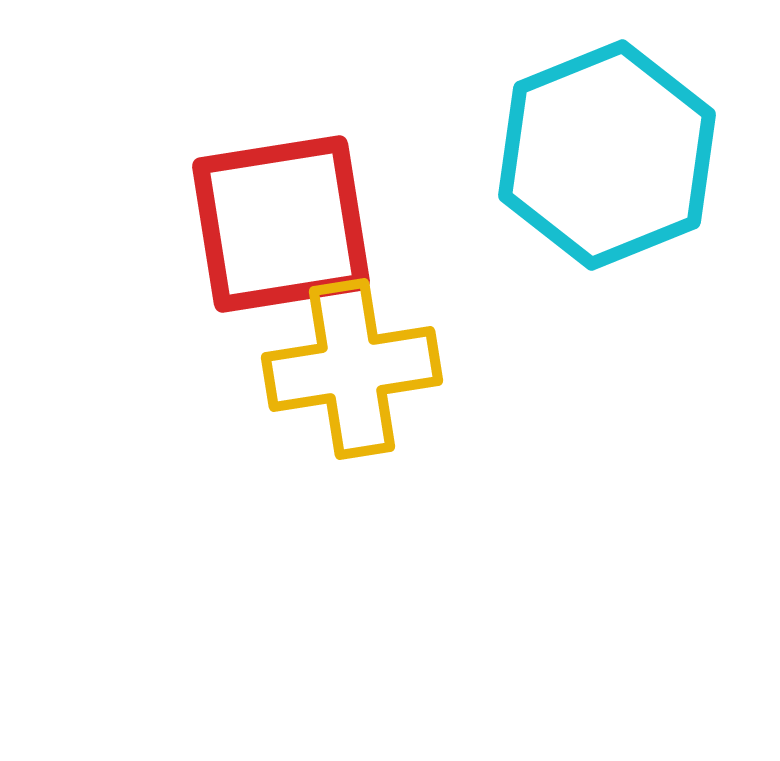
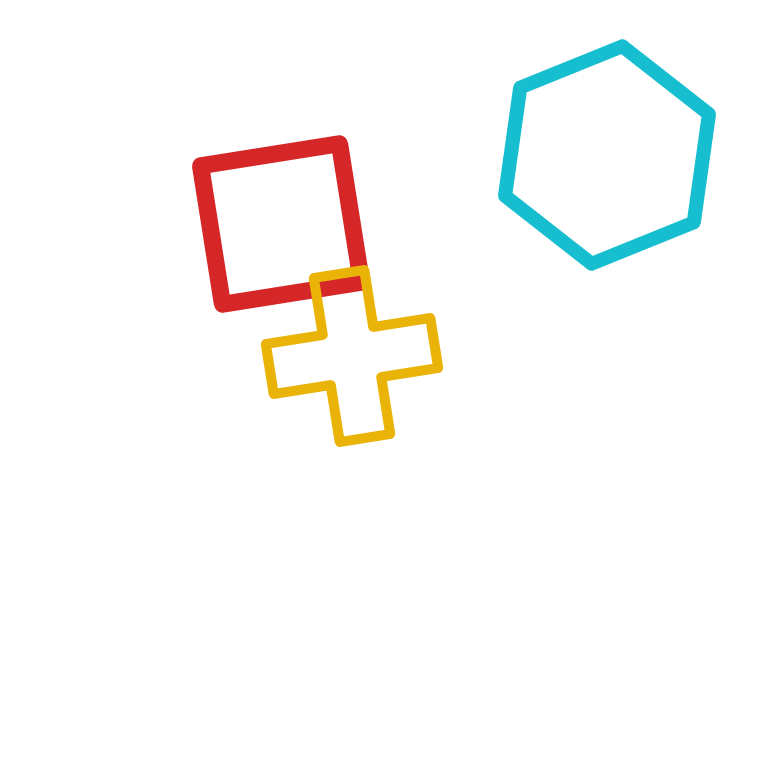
yellow cross: moved 13 px up
